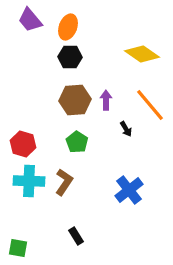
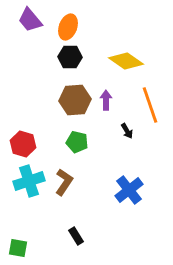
yellow diamond: moved 16 px left, 7 px down
orange line: rotated 21 degrees clockwise
black arrow: moved 1 px right, 2 px down
green pentagon: rotated 20 degrees counterclockwise
cyan cross: rotated 20 degrees counterclockwise
